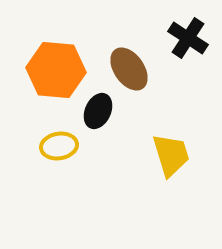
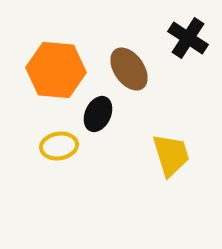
black ellipse: moved 3 px down
